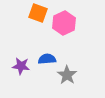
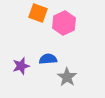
blue semicircle: moved 1 px right
purple star: rotated 24 degrees counterclockwise
gray star: moved 2 px down
